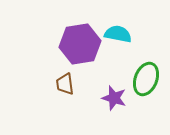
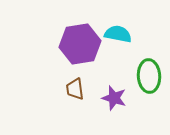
green ellipse: moved 3 px right, 3 px up; rotated 24 degrees counterclockwise
brown trapezoid: moved 10 px right, 5 px down
